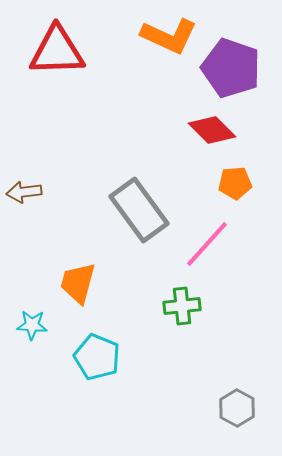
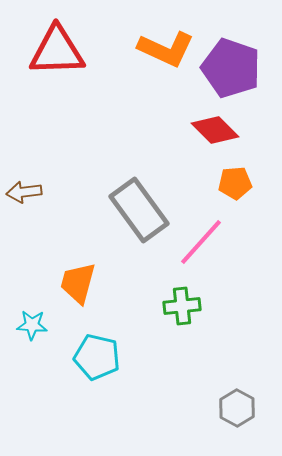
orange L-shape: moved 3 px left, 13 px down
red diamond: moved 3 px right
pink line: moved 6 px left, 2 px up
cyan pentagon: rotated 9 degrees counterclockwise
